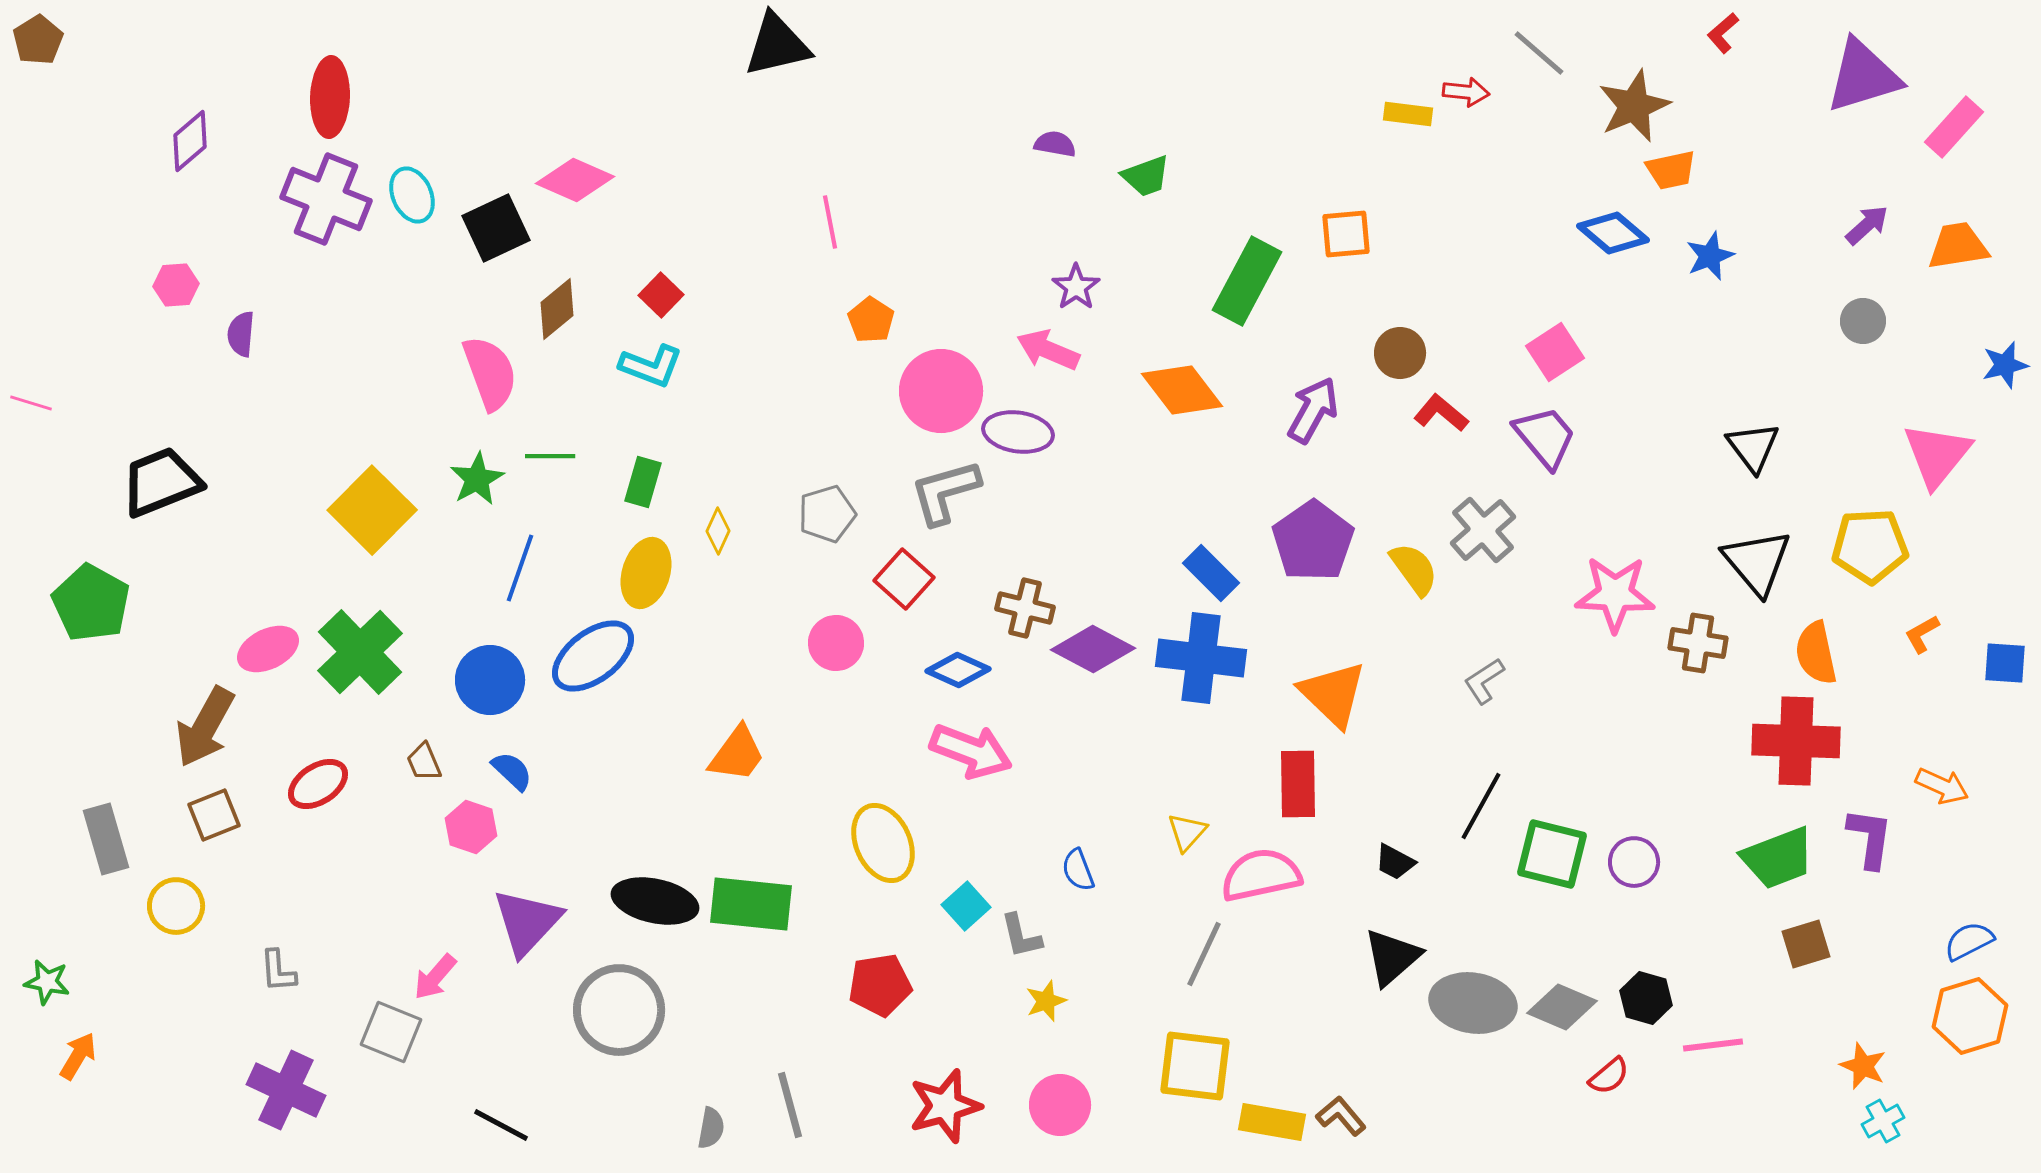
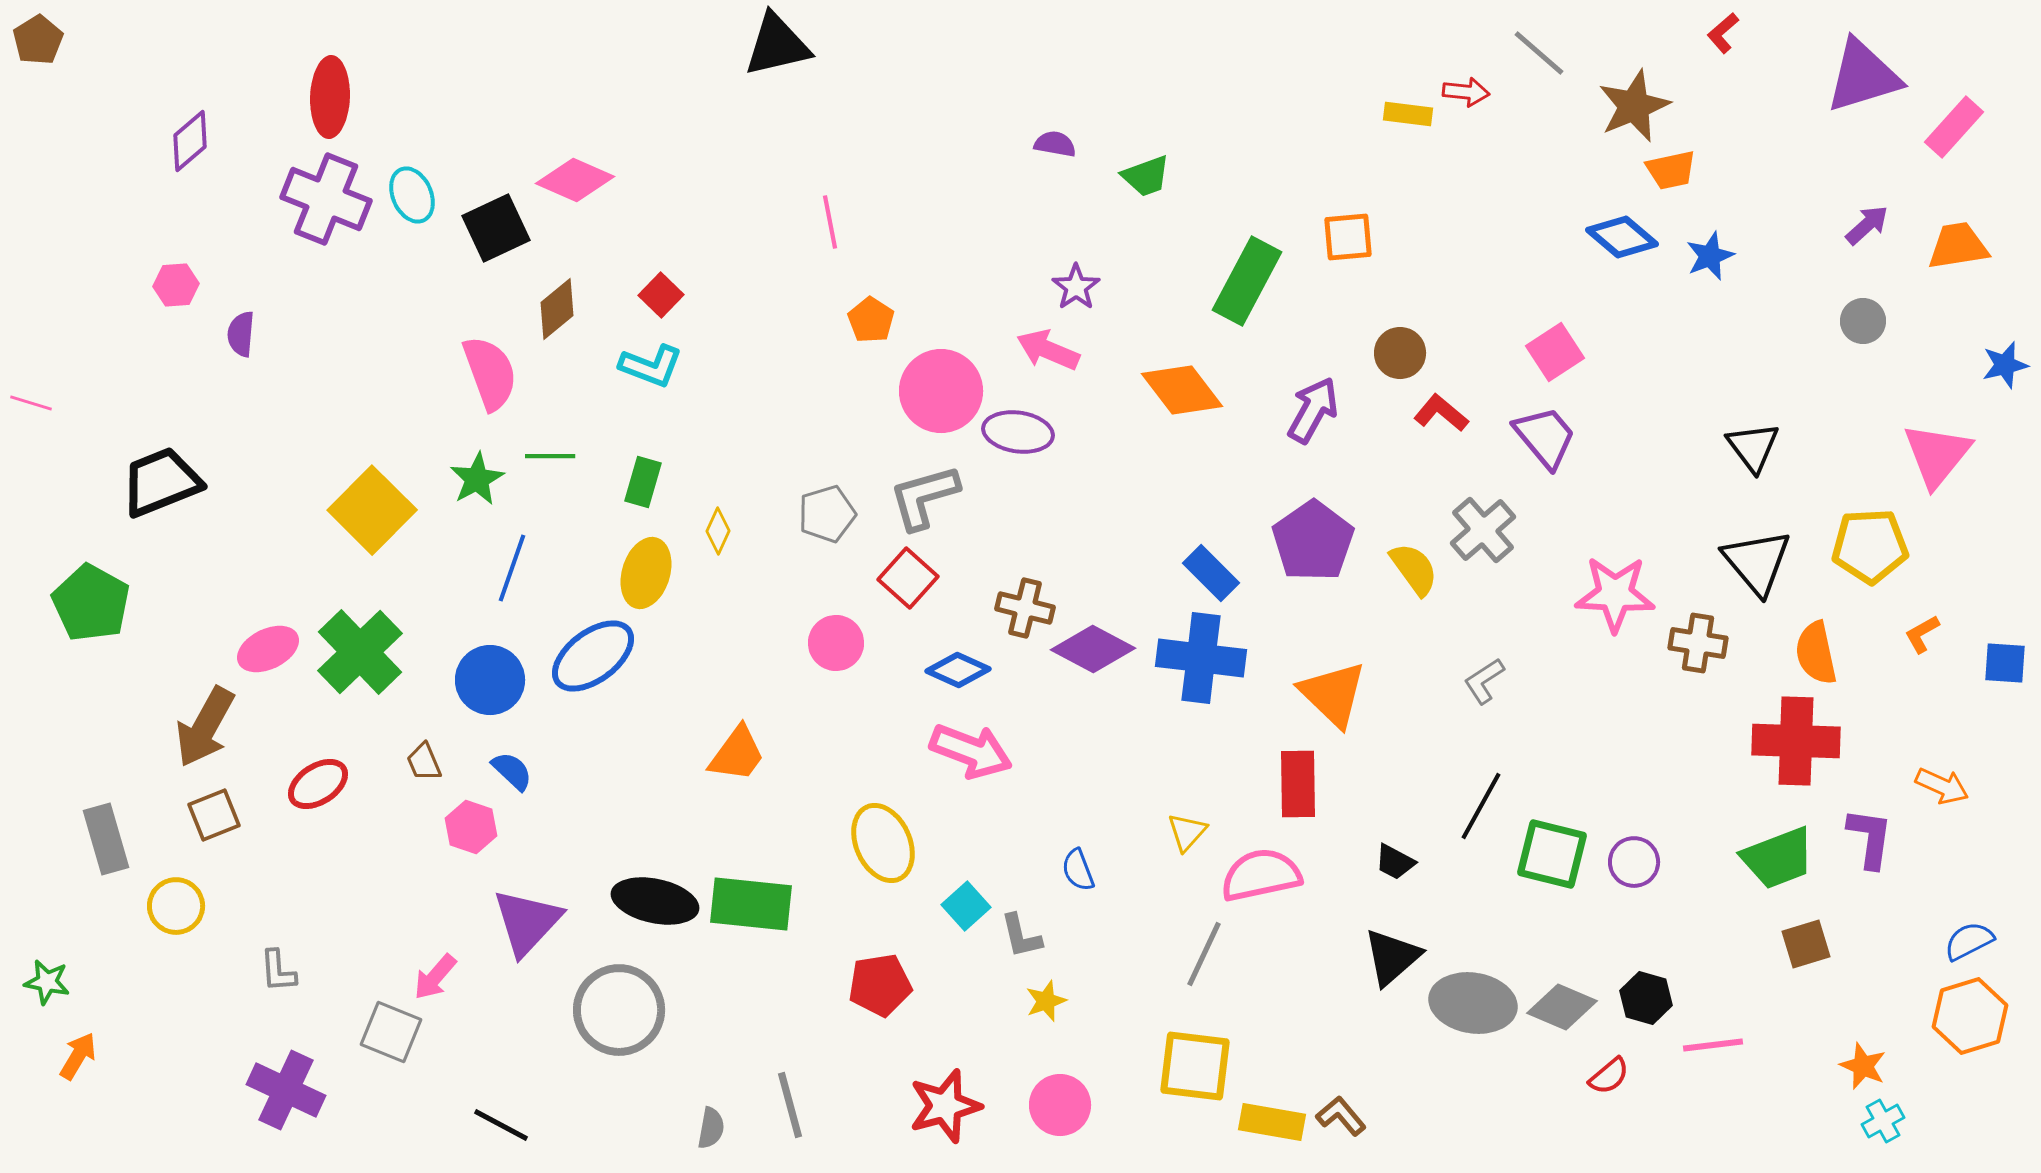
blue diamond at (1613, 233): moved 9 px right, 4 px down
orange square at (1346, 234): moved 2 px right, 3 px down
gray L-shape at (945, 492): moved 21 px left, 5 px down
blue line at (520, 568): moved 8 px left
red square at (904, 579): moved 4 px right, 1 px up
